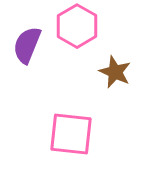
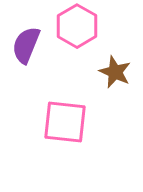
purple semicircle: moved 1 px left
pink square: moved 6 px left, 12 px up
